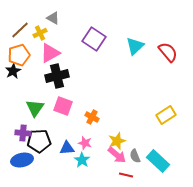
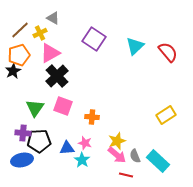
black cross: rotated 30 degrees counterclockwise
orange cross: rotated 24 degrees counterclockwise
